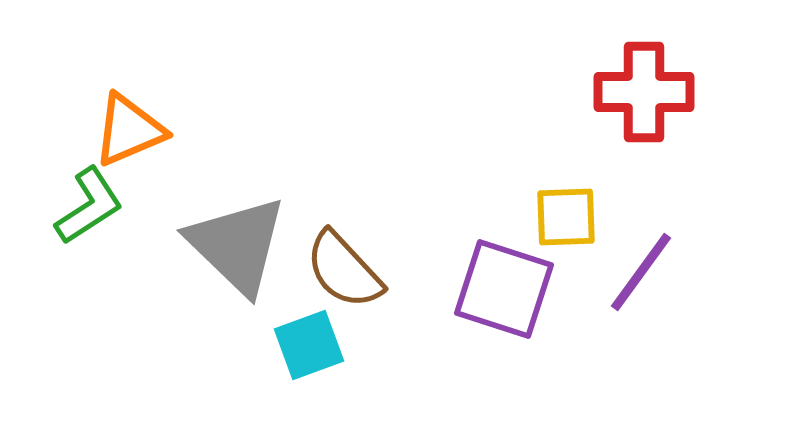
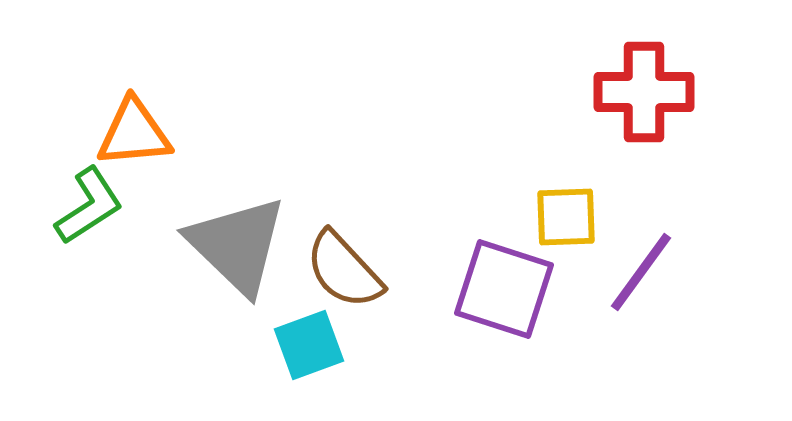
orange triangle: moved 5 px right, 3 px down; rotated 18 degrees clockwise
